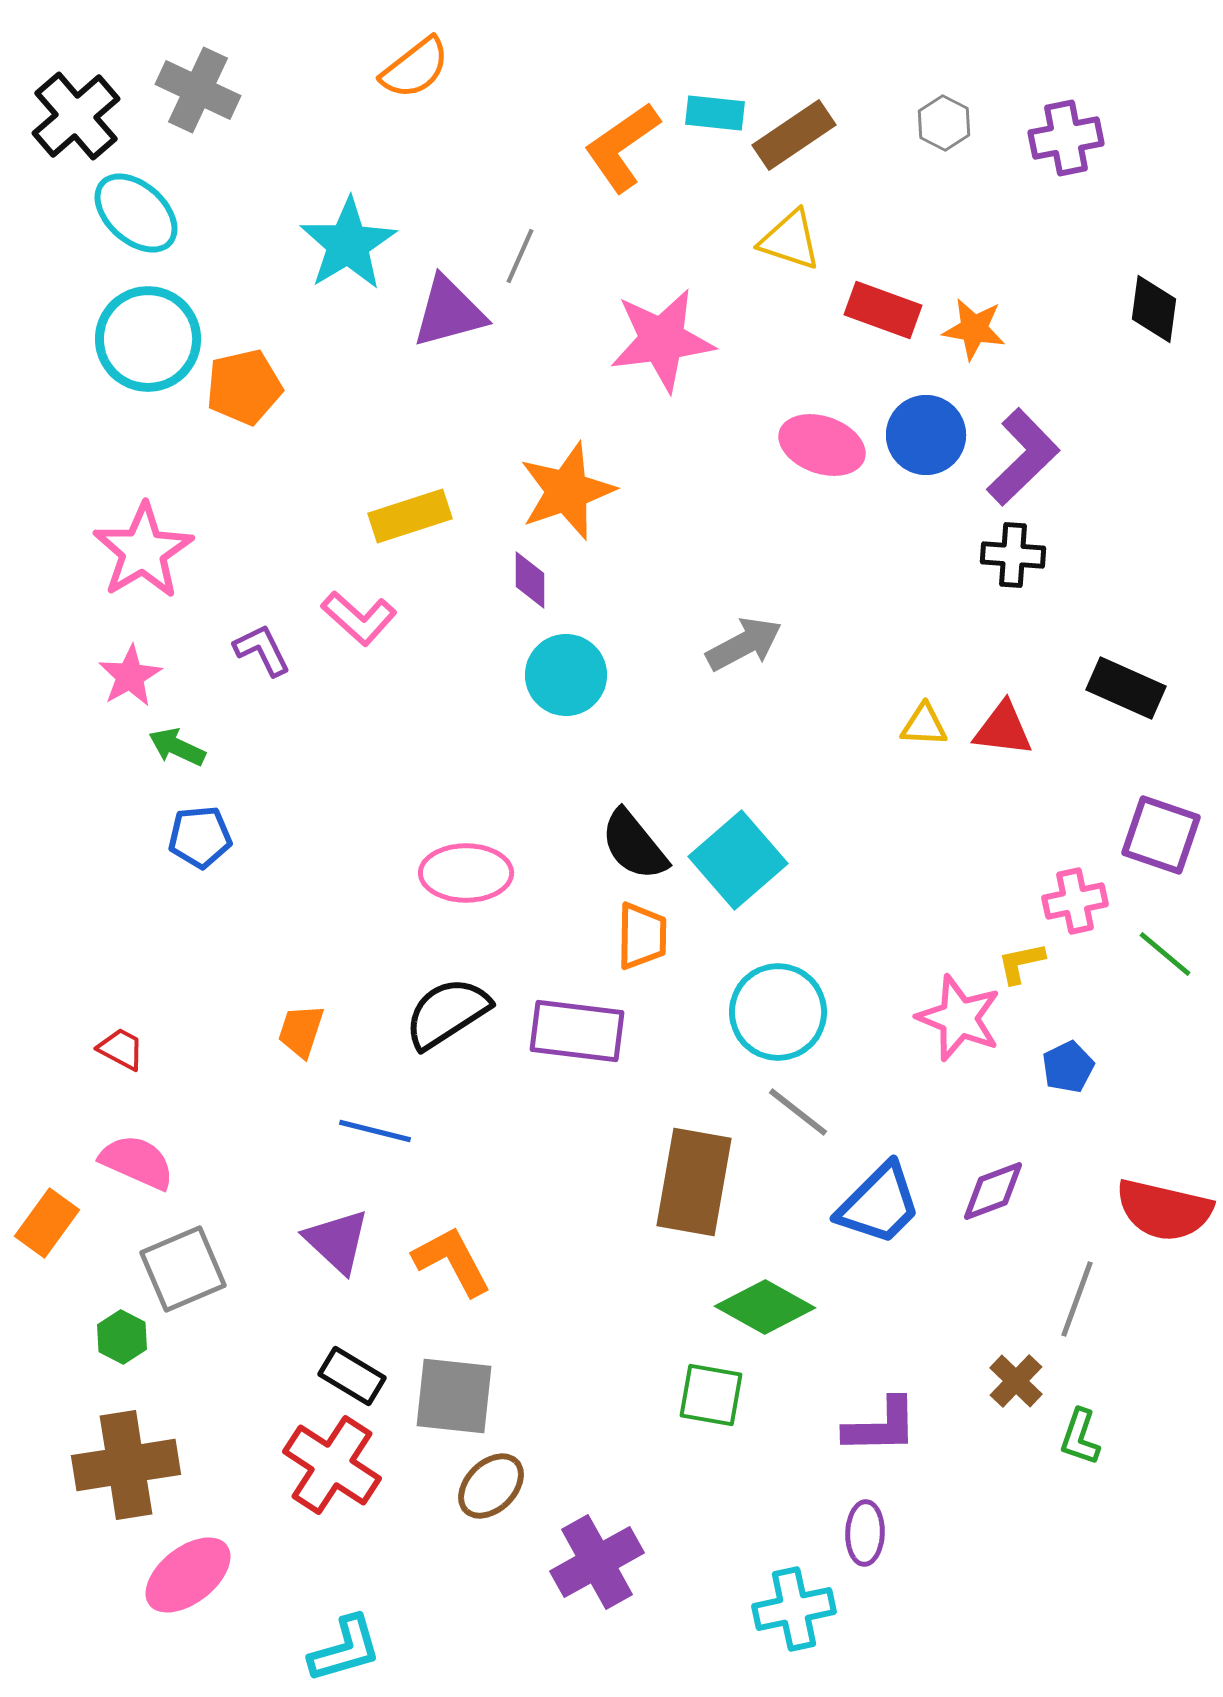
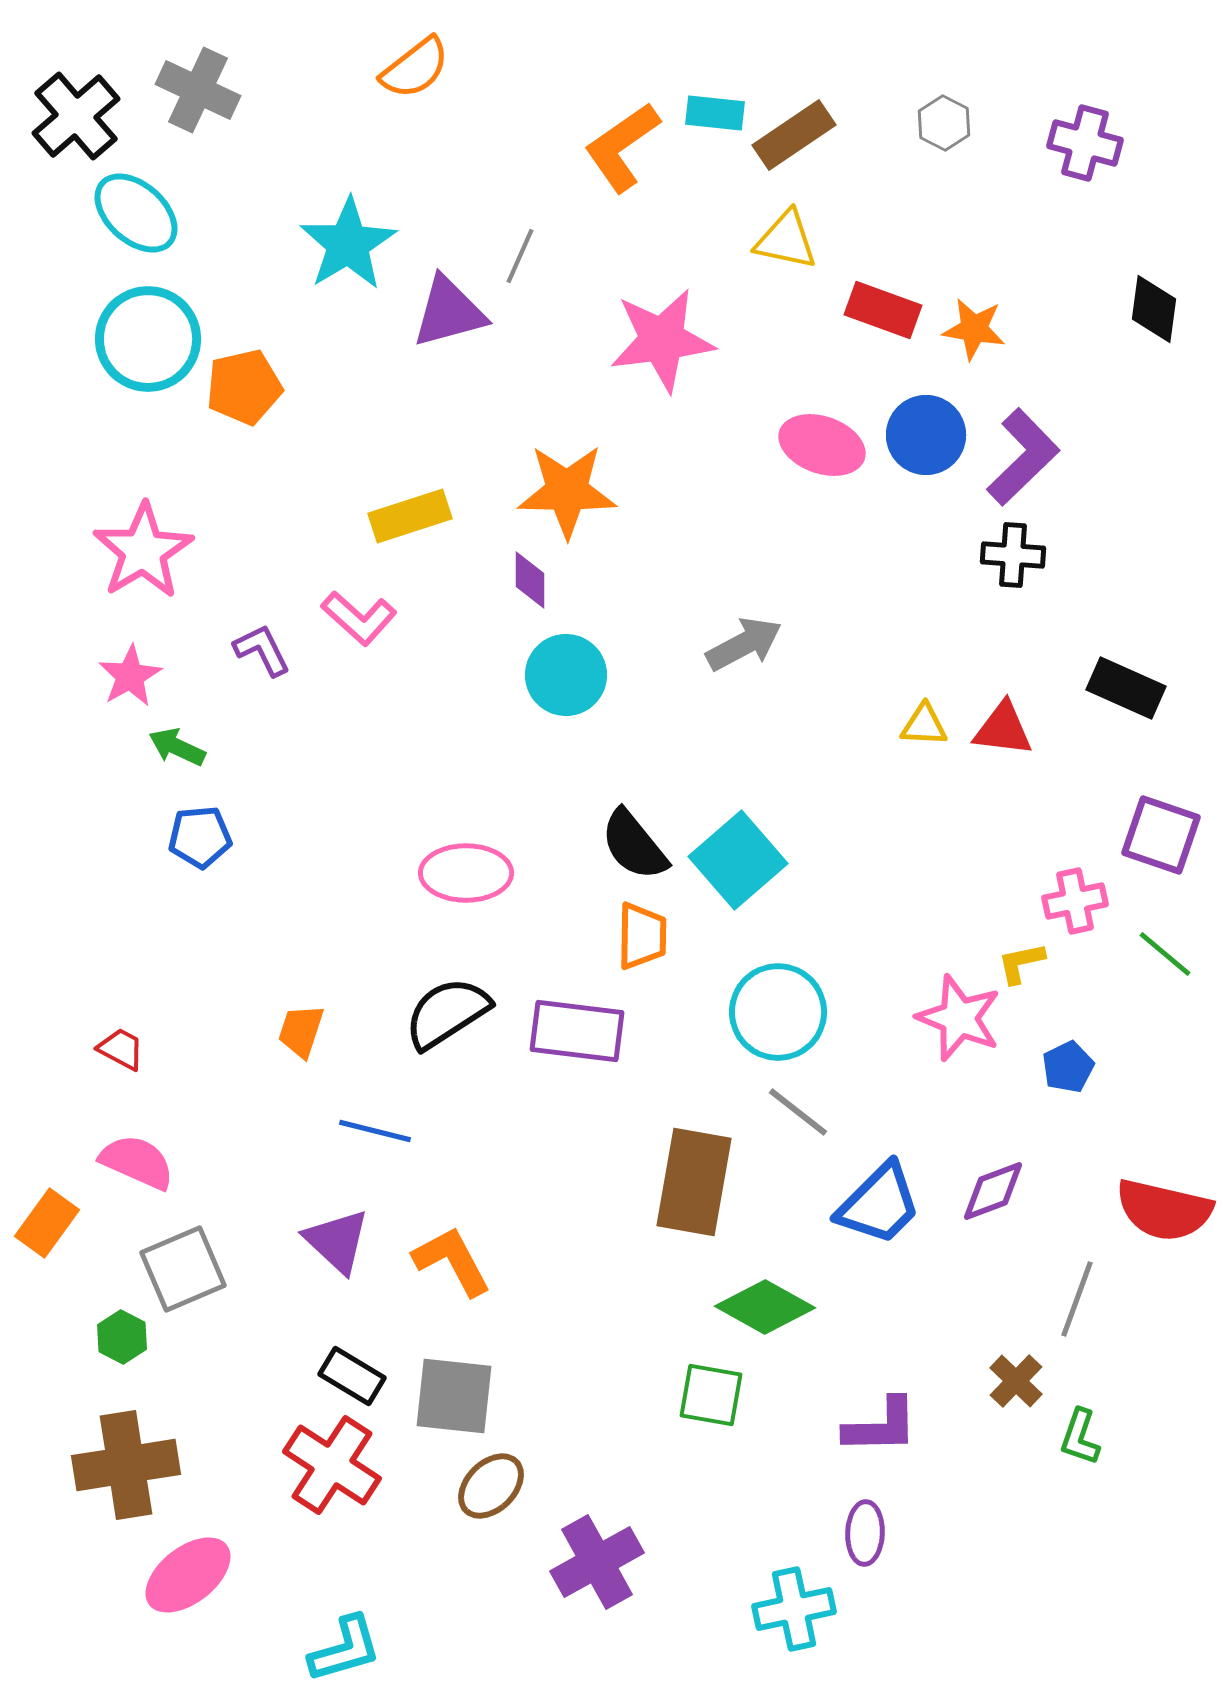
purple cross at (1066, 138): moved 19 px right, 5 px down; rotated 26 degrees clockwise
yellow triangle at (790, 240): moved 4 px left; rotated 6 degrees counterclockwise
orange star at (567, 491): rotated 20 degrees clockwise
